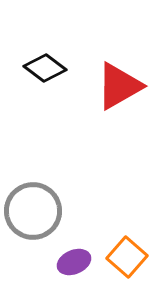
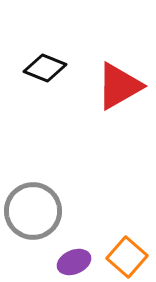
black diamond: rotated 15 degrees counterclockwise
